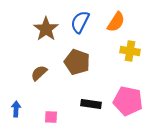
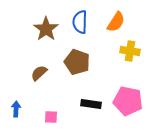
blue semicircle: rotated 25 degrees counterclockwise
